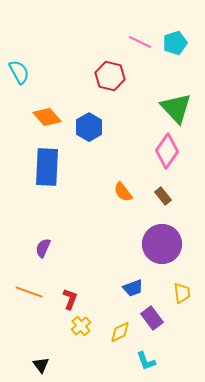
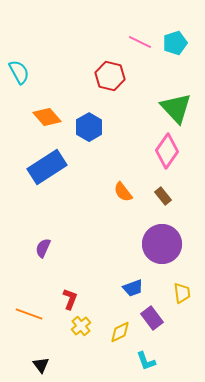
blue rectangle: rotated 54 degrees clockwise
orange line: moved 22 px down
